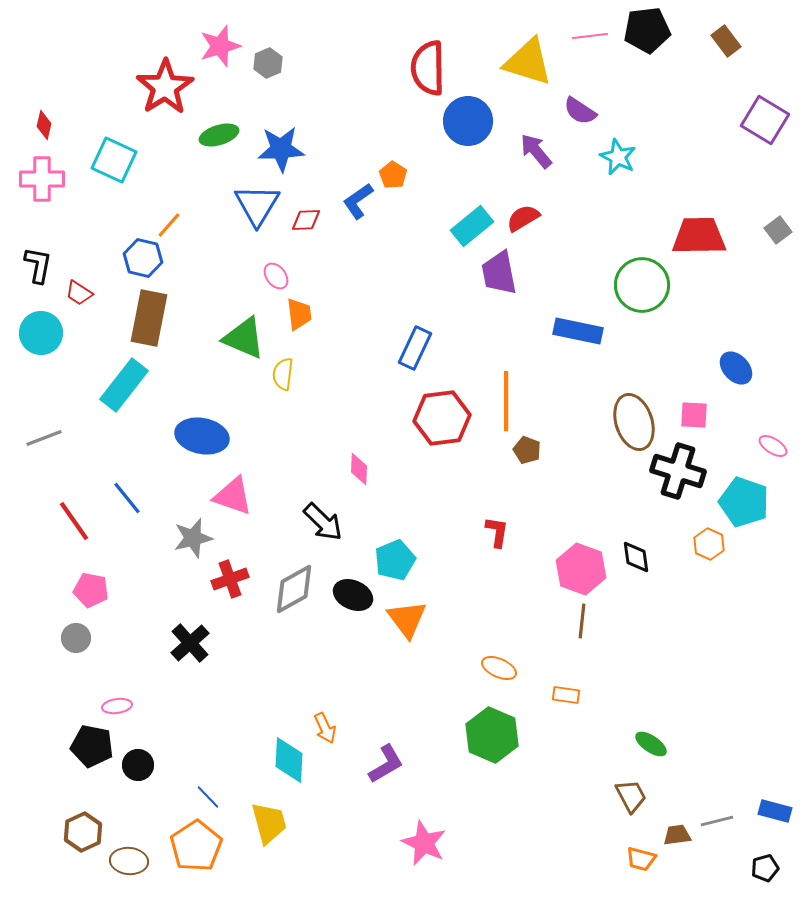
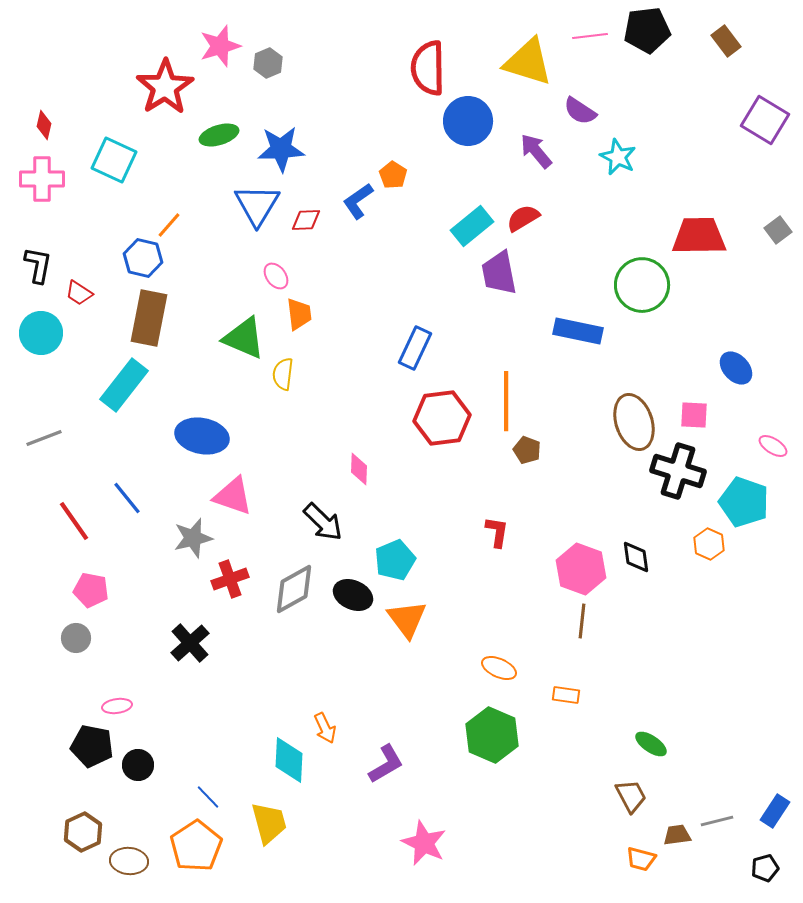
blue rectangle at (775, 811): rotated 72 degrees counterclockwise
